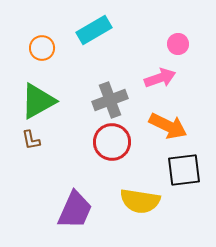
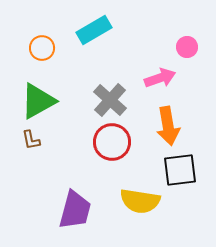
pink circle: moved 9 px right, 3 px down
gray cross: rotated 28 degrees counterclockwise
orange arrow: rotated 54 degrees clockwise
black square: moved 4 px left
purple trapezoid: rotated 9 degrees counterclockwise
